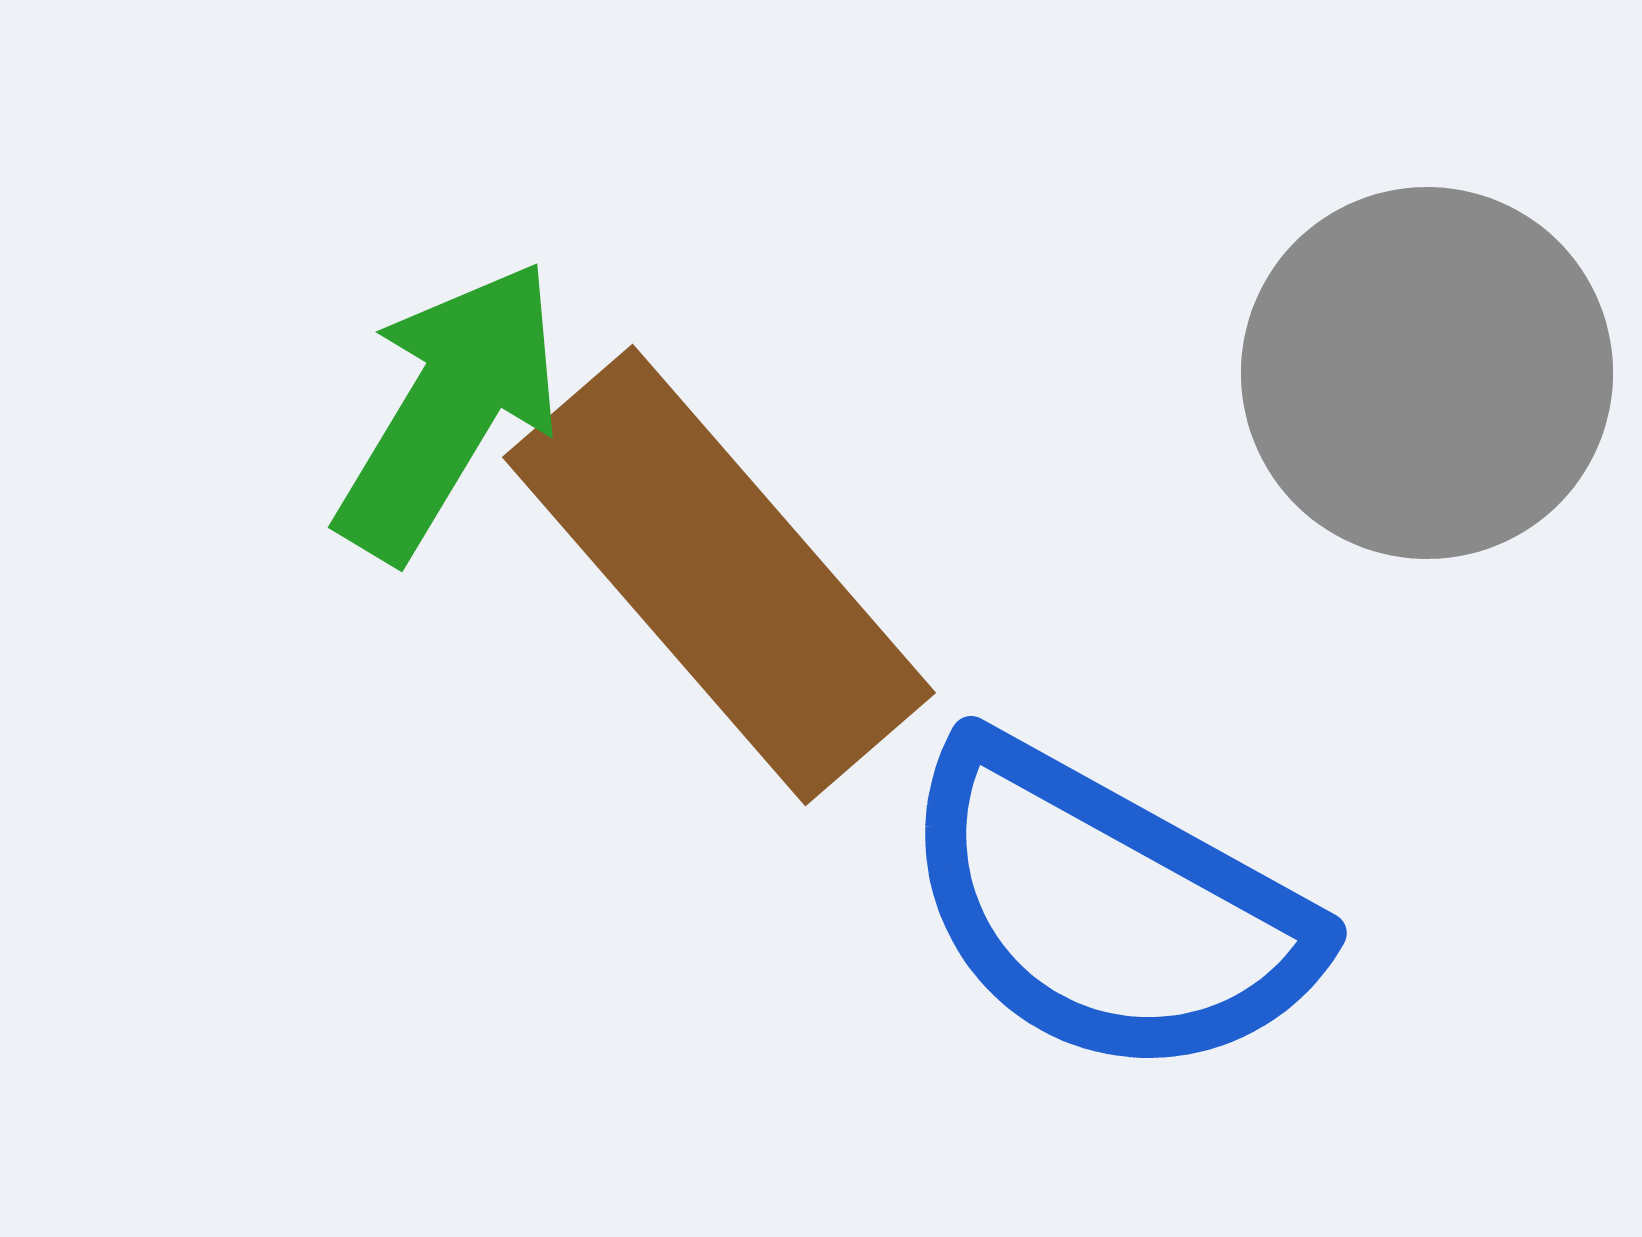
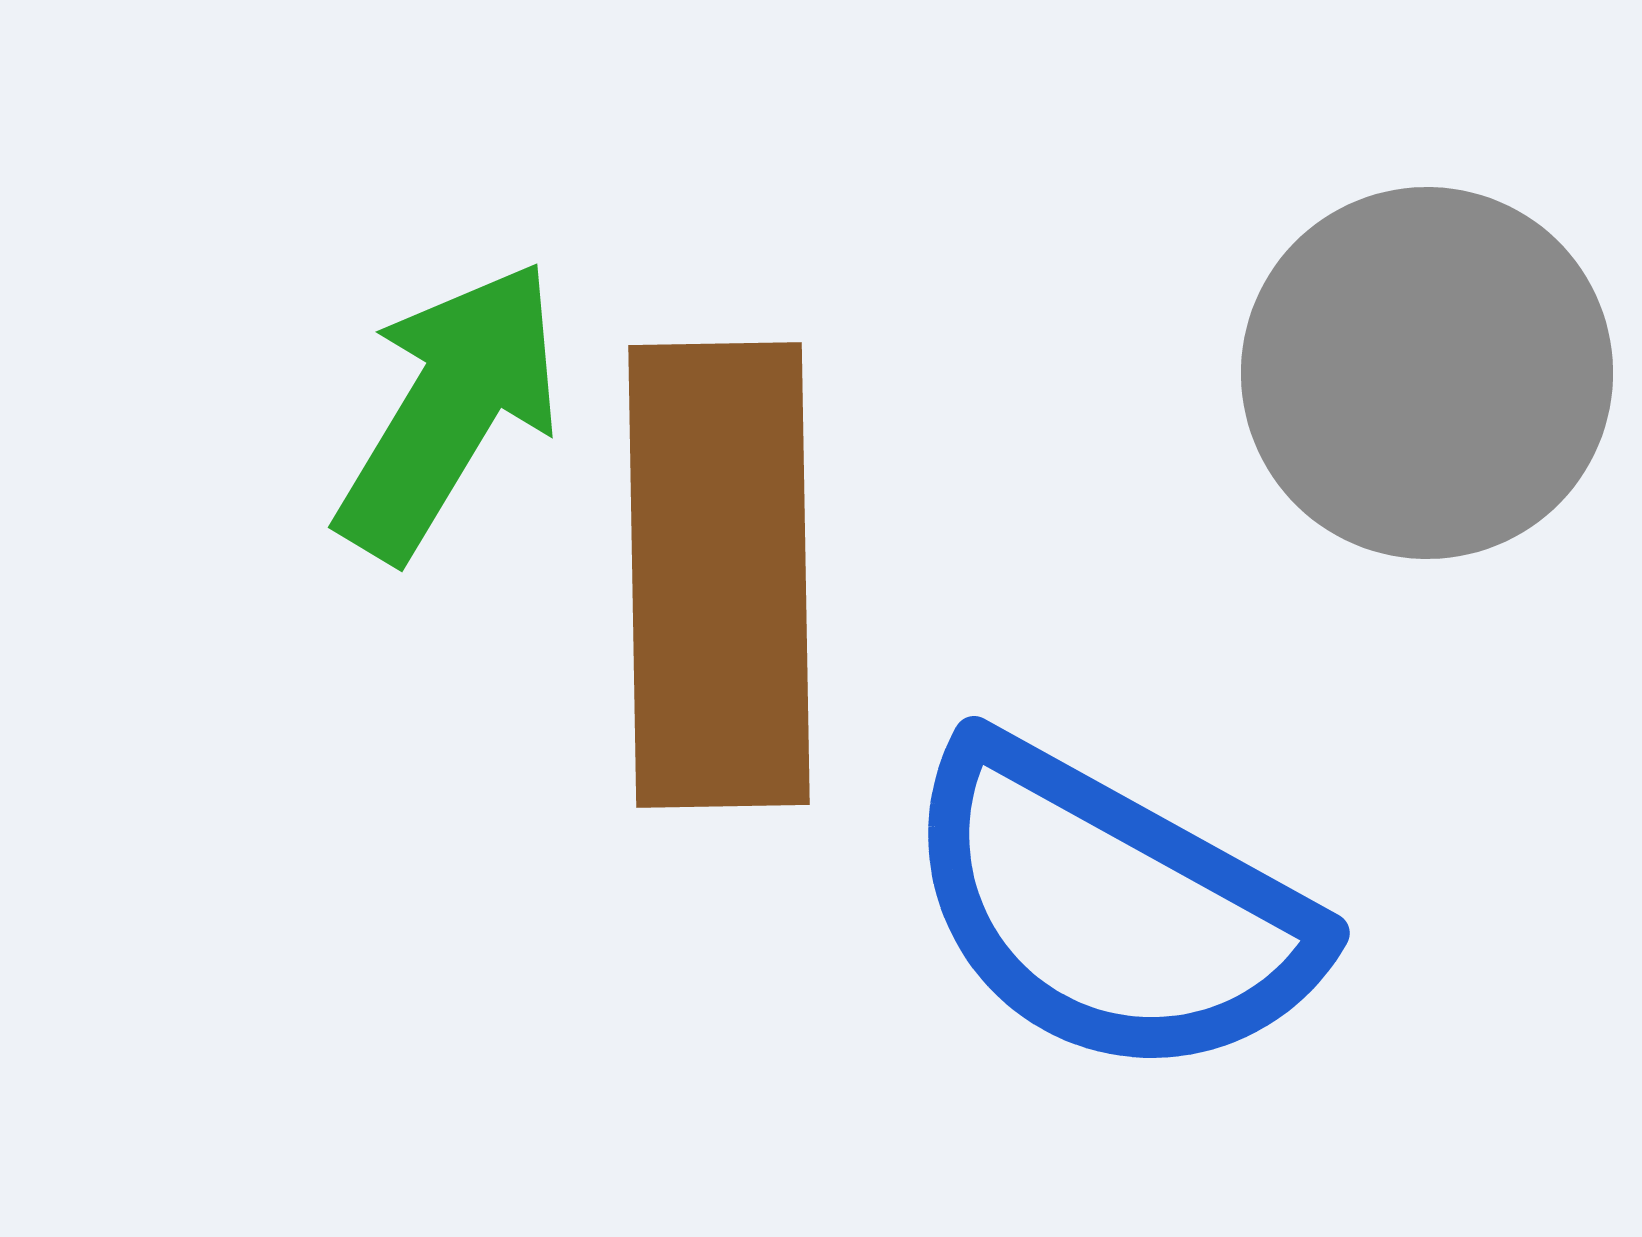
brown rectangle: rotated 40 degrees clockwise
blue semicircle: moved 3 px right
